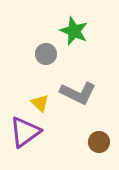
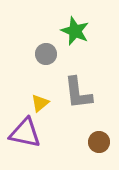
green star: moved 1 px right
gray L-shape: rotated 57 degrees clockwise
yellow triangle: rotated 36 degrees clockwise
purple triangle: moved 1 px down; rotated 48 degrees clockwise
